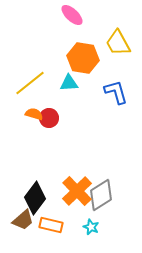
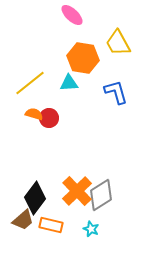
cyan star: moved 2 px down
